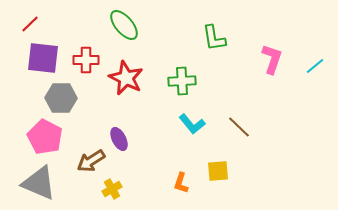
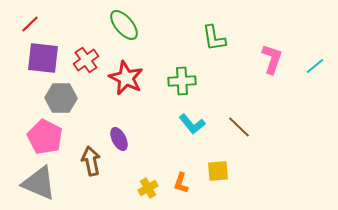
red cross: rotated 35 degrees counterclockwise
brown arrow: rotated 112 degrees clockwise
yellow cross: moved 36 px right, 1 px up
